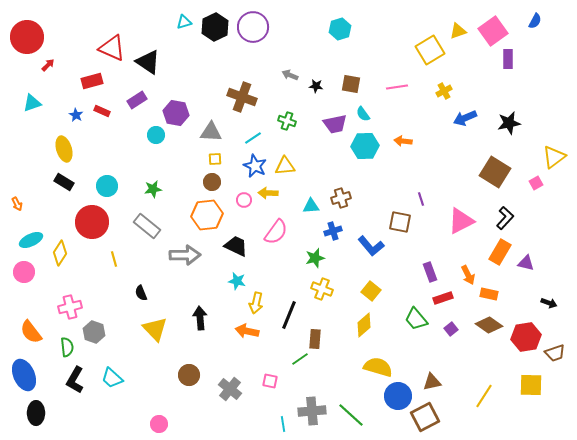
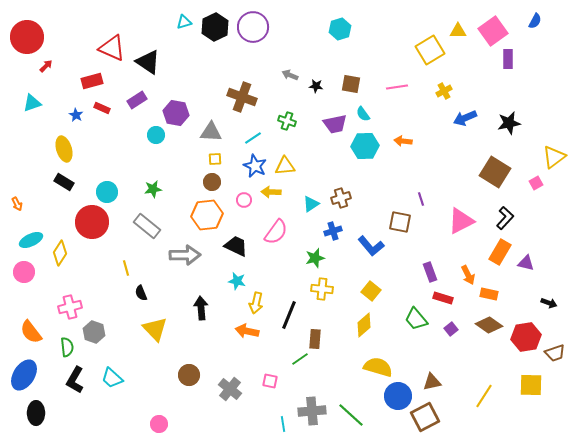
yellow triangle at (458, 31): rotated 18 degrees clockwise
red arrow at (48, 65): moved 2 px left, 1 px down
red rectangle at (102, 111): moved 3 px up
cyan circle at (107, 186): moved 6 px down
yellow arrow at (268, 193): moved 3 px right, 1 px up
cyan triangle at (311, 206): moved 2 px up; rotated 30 degrees counterclockwise
yellow line at (114, 259): moved 12 px right, 9 px down
yellow cross at (322, 289): rotated 15 degrees counterclockwise
red rectangle at (443, 298): rotated 36 degrees clockwise
black arrow at (200, 318): moved 1 px right, 10 px up
blue ellipse at (24, 375): rotated 56 degrees clockwise
